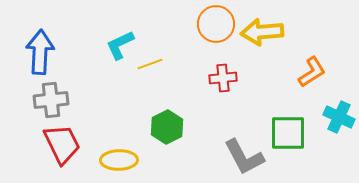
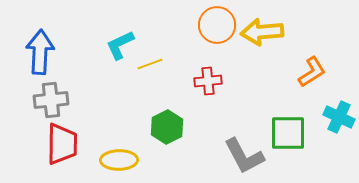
orange circle: moved 1 px right, 1 px down
red cross: moved 15 px left, 3 px down
red trapezoid: rotated 27 degrees clockwise
gray L-shape: moved 1 px up
